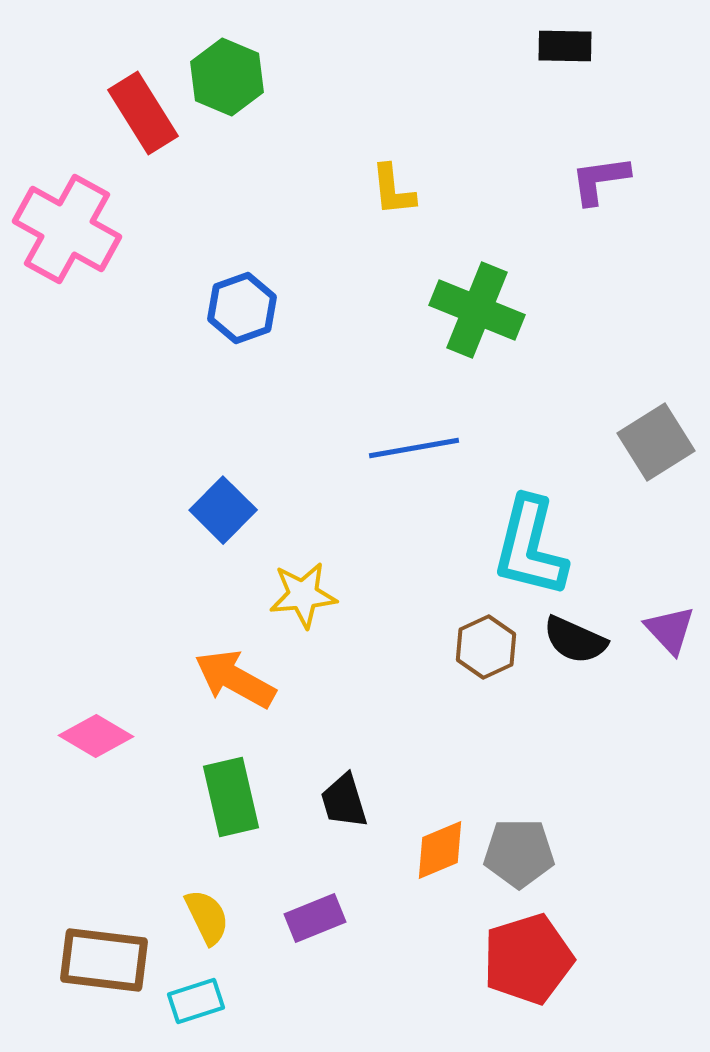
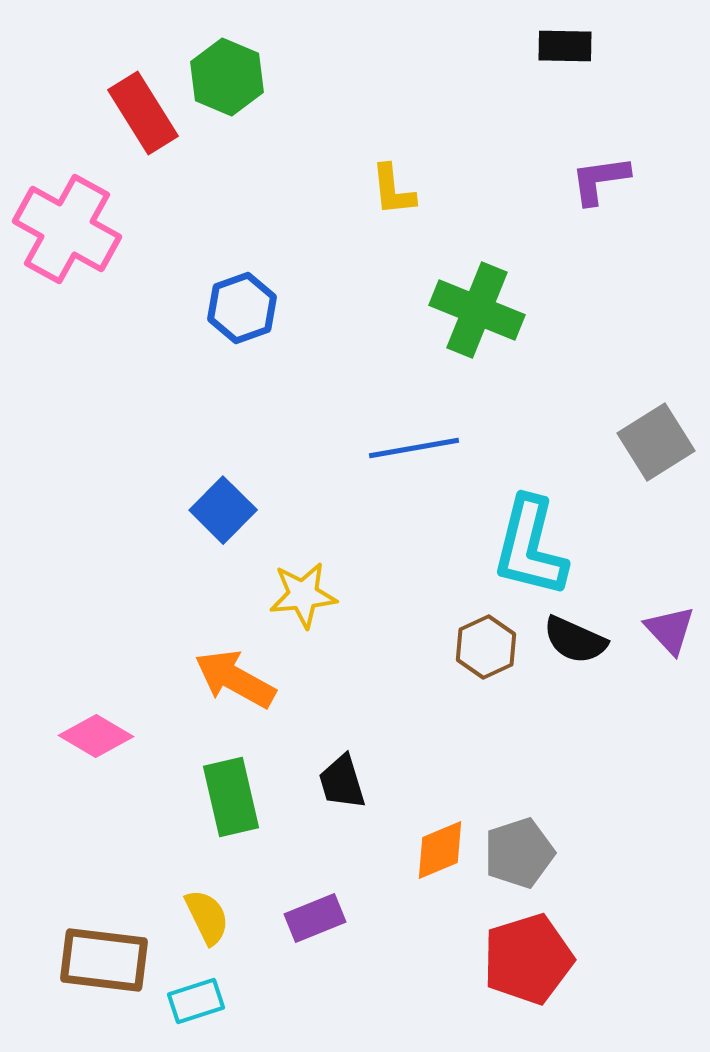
black trapezoid: moved 2 px left, 19 px up
gray pentagon: rotated 18 degrees counterclockwise
